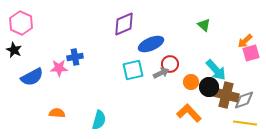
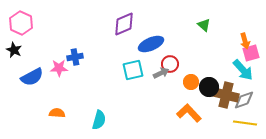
orange arrow: rotated 63 degrees counterclockwise
cyan arrow: moved 27 px right
